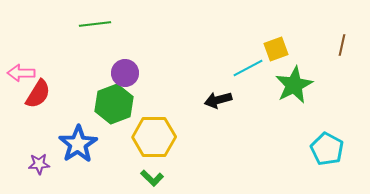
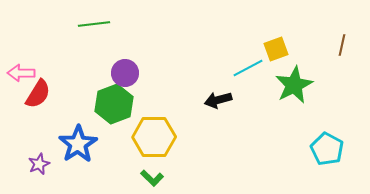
green line: moved 1 px left
purple star: rotated 20 degrees counterclockwise
